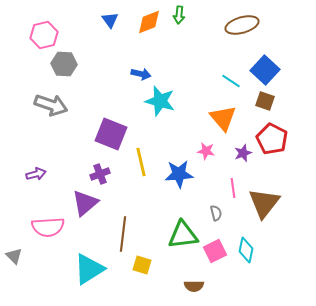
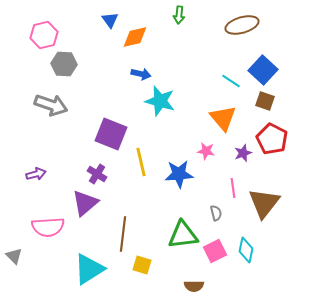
orange diamond: moved 14 px left, 15 px down; rotated 8 degrees clockwise
blue square: moved 2 px left
purple cross: moved 3 px left; rotated 36 degrees counterclockwise
